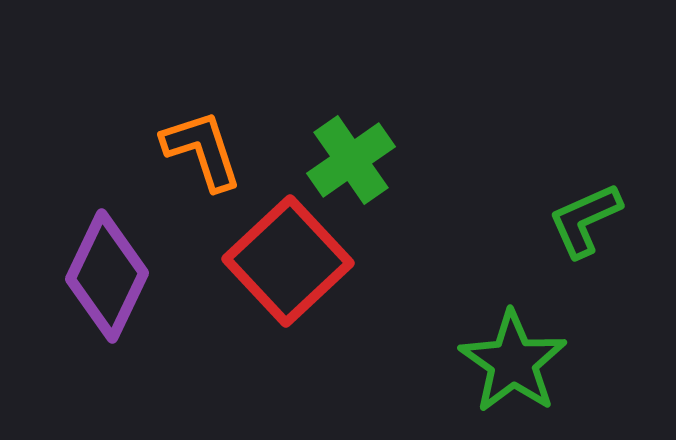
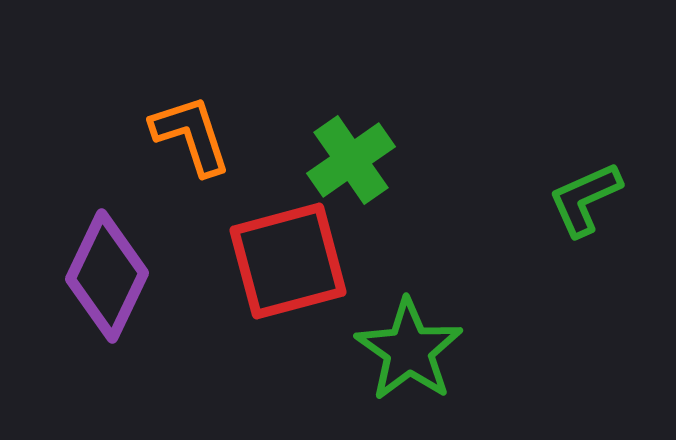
orange L-shape: moved 11 px left, 15 px up
green L-shape: moved 21 px up
red square: rotated 28 degrees clockwise
green star: moved 104 px left, 12 px up
